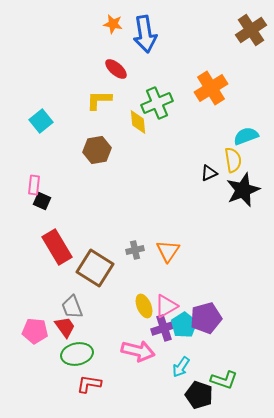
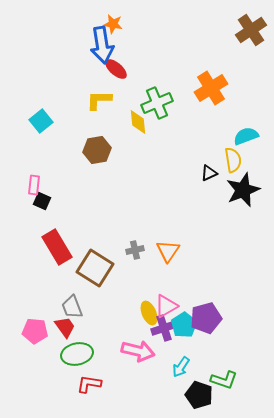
blue arrow: moved 43 px left, 11 px down
yellow ellipse: moved 5 px right, 7 px down
